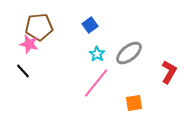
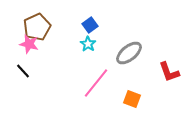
brown pentagon: moved 2 px left; rotated 20 degrees counterclockwise
cyan star: moved 9 px left, 10 px up
red L-shape: rotated 130 degrees clockwise
orange square: moved 2 px left, 4 px up; rotated 30 degrees clockwise
